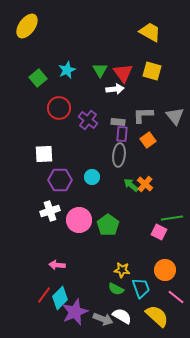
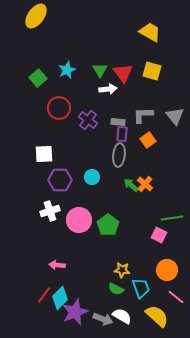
yellow ellipse: moved 9 px right, 10 px up
white arrow: moved 7 px left
pink square: moved 3 px down
orange circle: moved 2 px right
